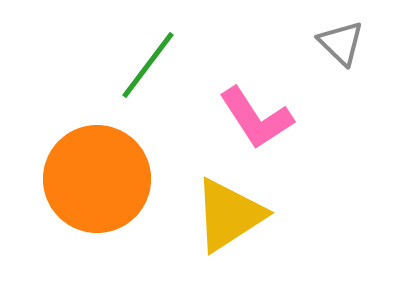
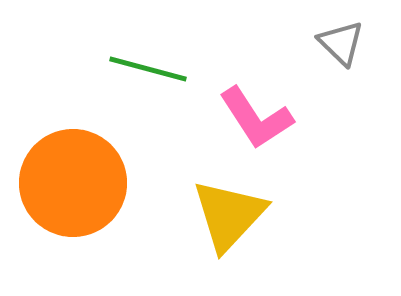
green line: moved 4 px down; rotated 68 degrees clockwise
orange circle: moved 24 px left, 4 px down
yellow triangle: rotated 14 degrees counterclockwise
